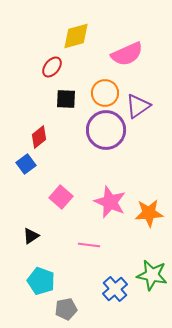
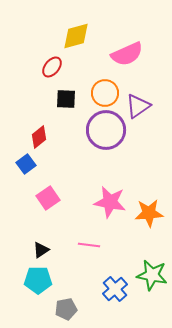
pink square: moved 13 px left, 1 px down; rotated 15 degrees clockwise
pink star: rotated 12 degrees counterclockwise
black triangle: moved 10 px right, 14 px down
cyan pentagon: moved 3 px left, 1 px up; rotated 20 degrees counterclockwise
